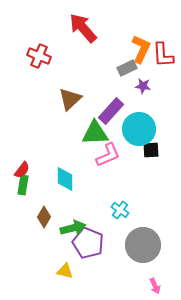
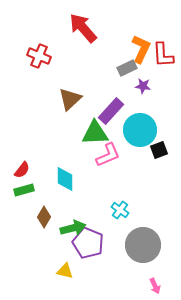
cyan circle: moved 1 px right, 1 px down
black square: moved 8 px right; rotated 18 degrees counterclockwise
green rectangle: moved 1 px right, 5 px down; rotated 66 degrees clockwise
